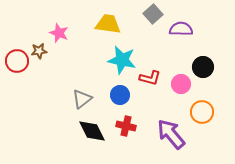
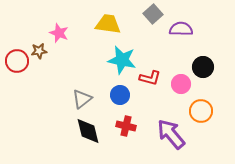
orange circle: moved 1 px left, 1 px up
black diamond: moved 4 px left; rotated 12 degrees clockwise
